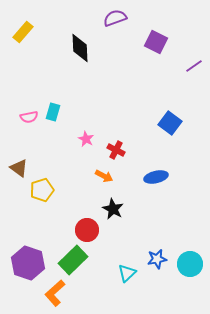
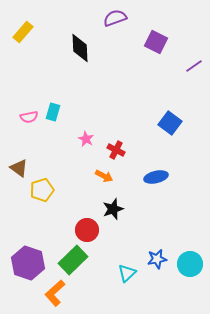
black star: rotated 25 degrees clockwise
